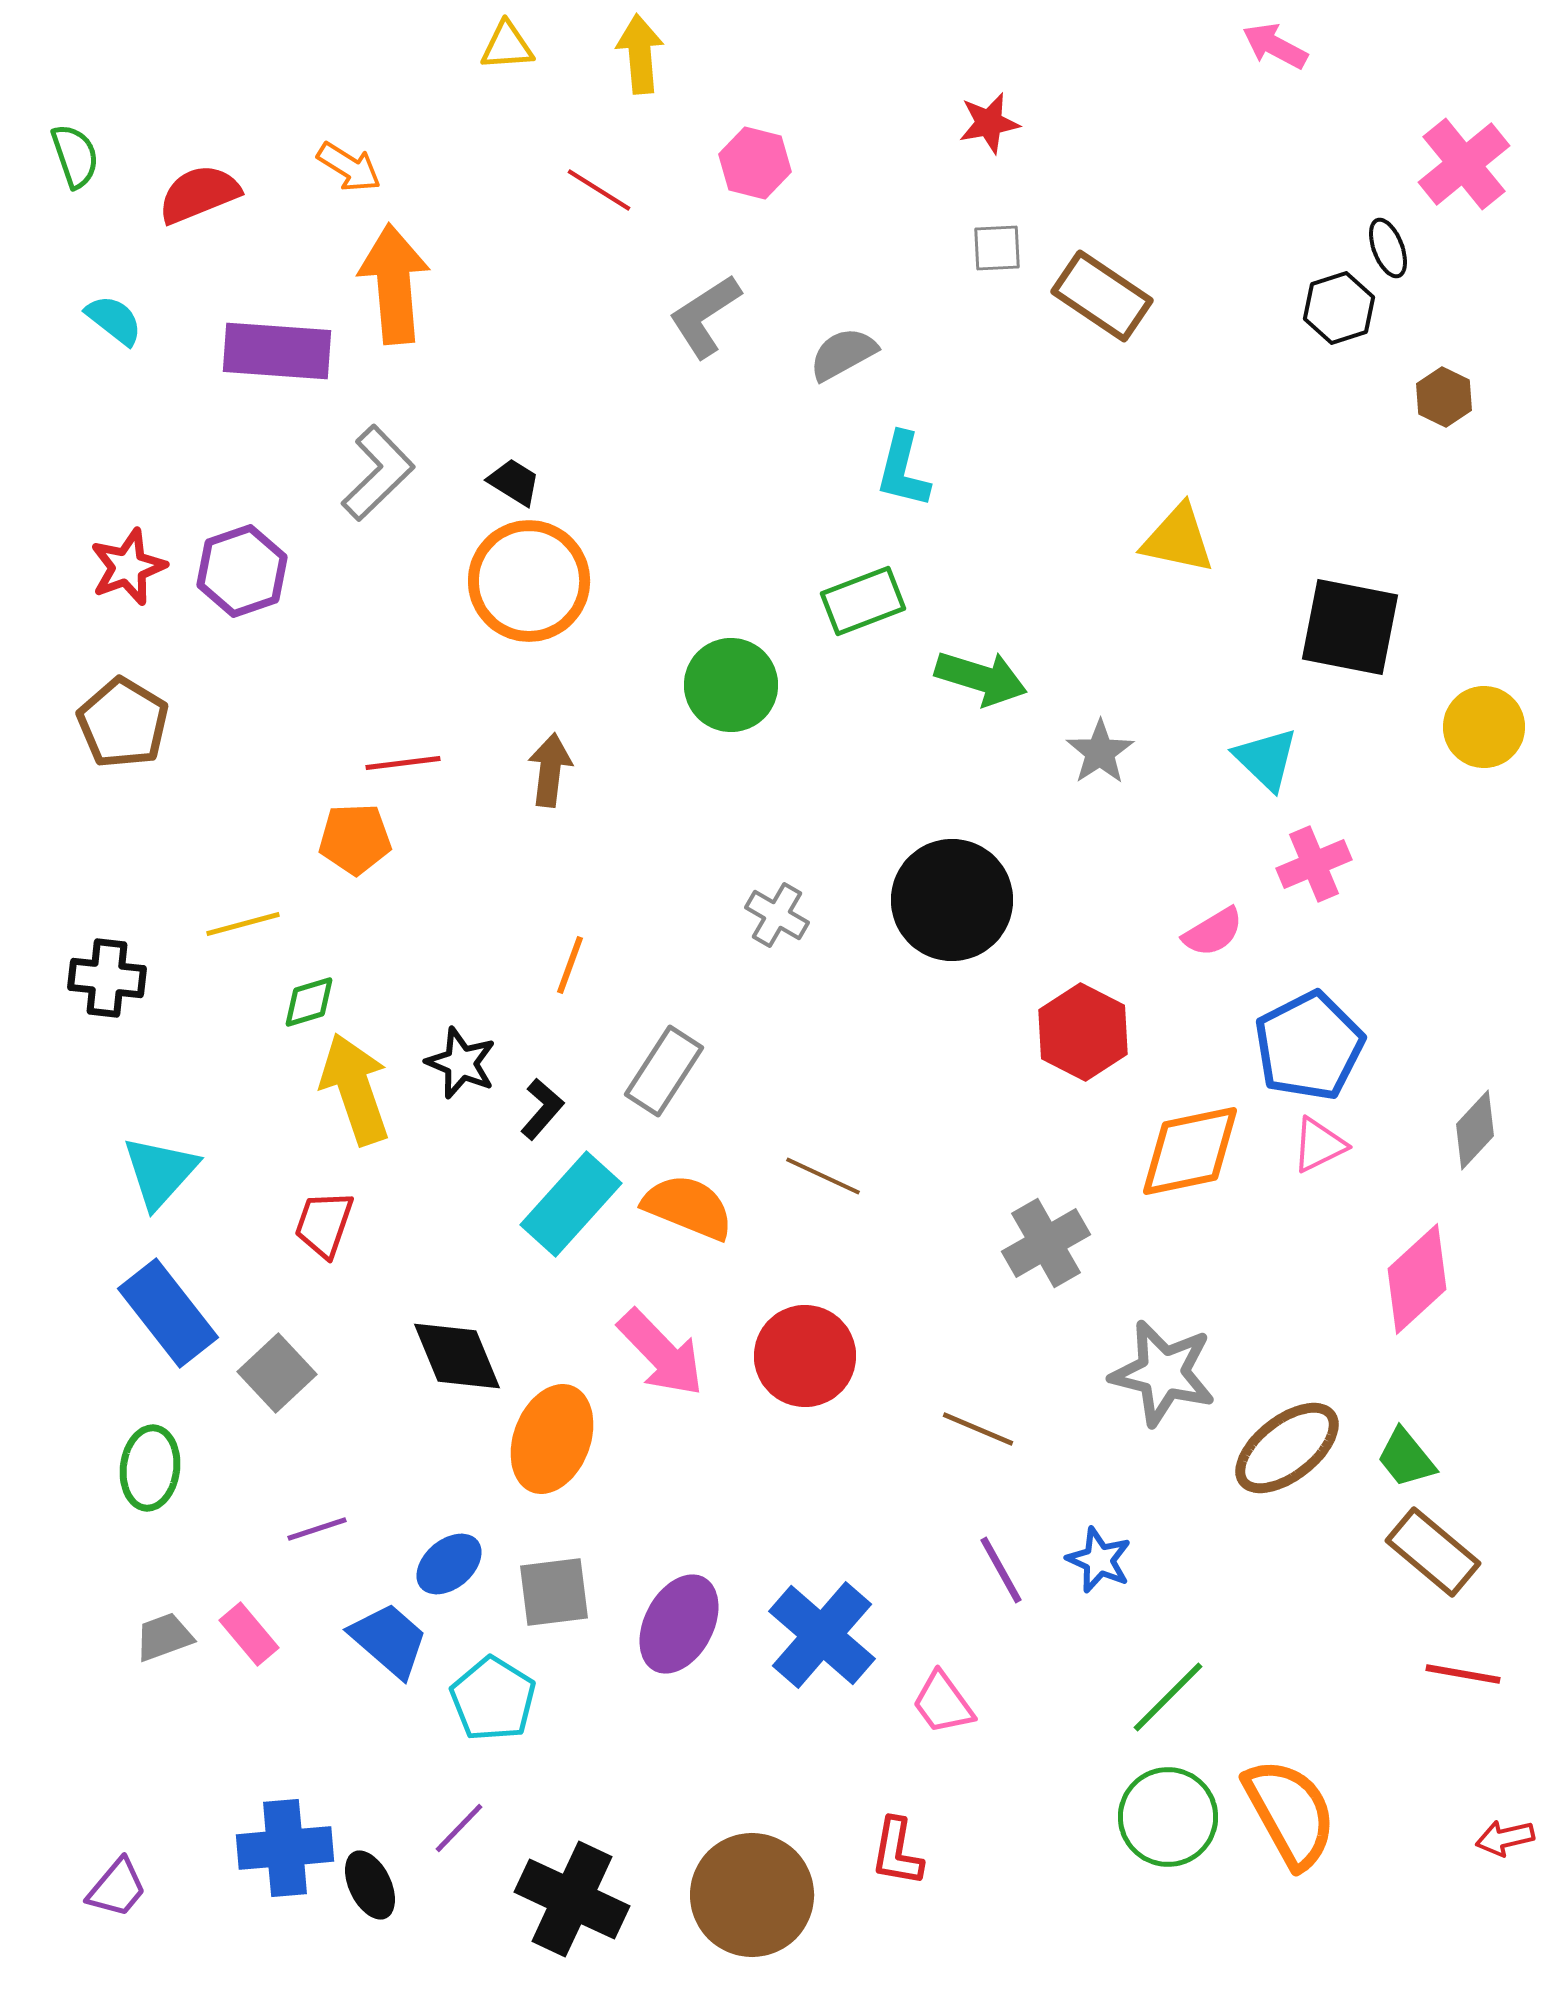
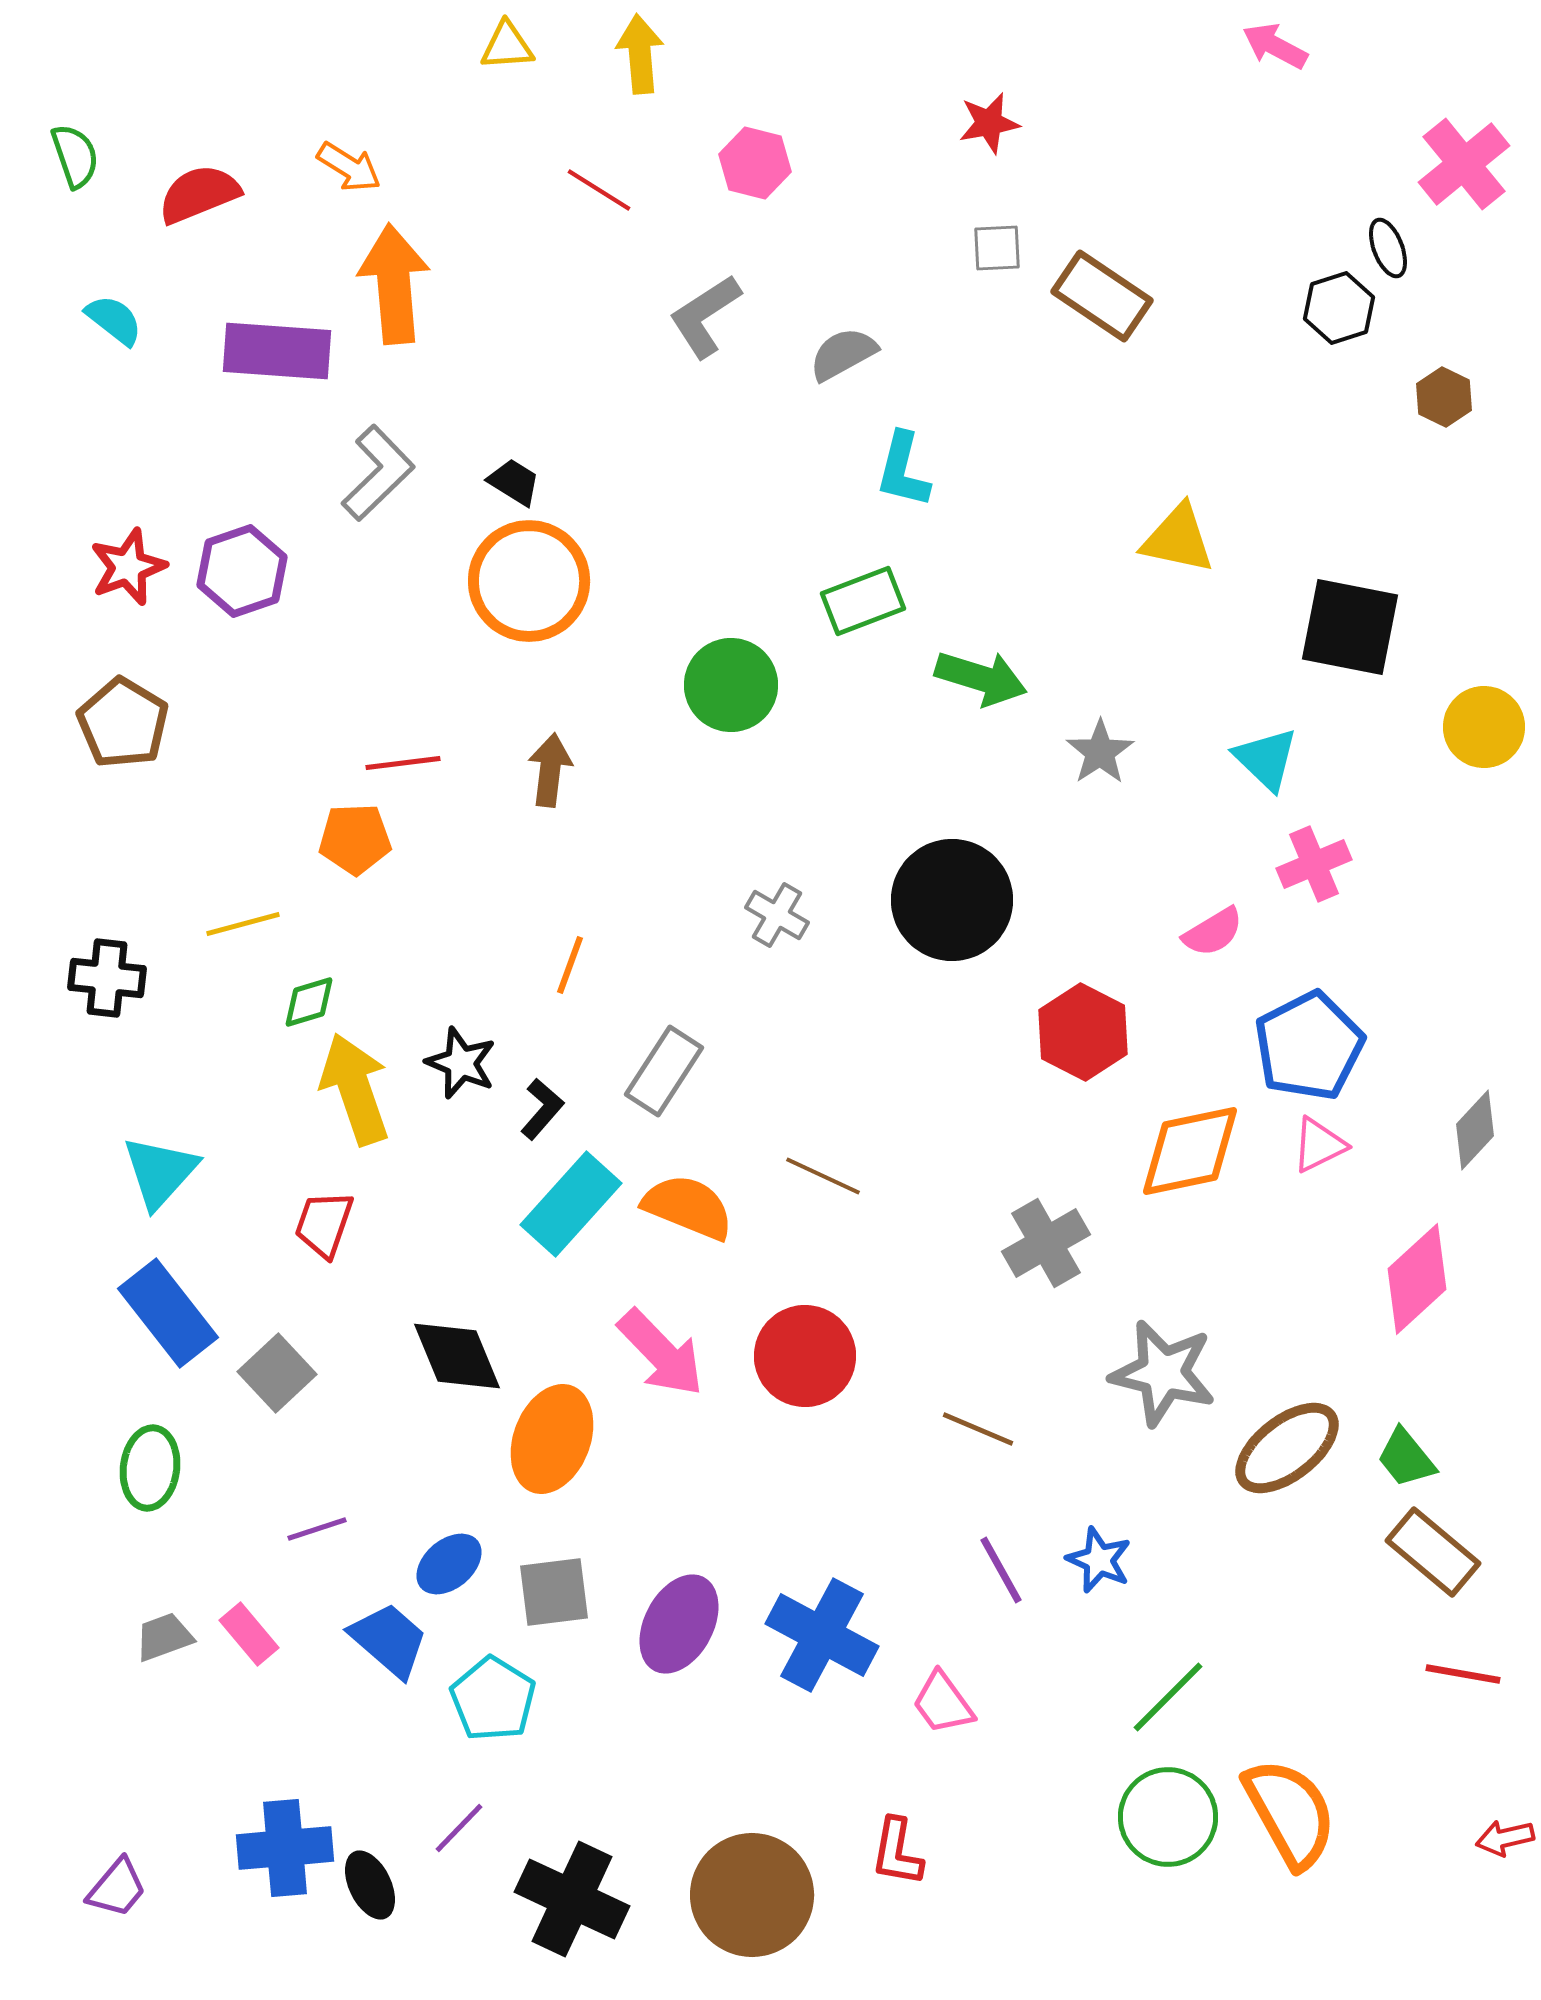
blue cross at (822, 1635): rotated 13 degrees counterclockwise
